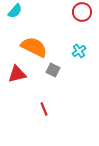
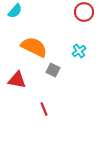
red circle: moved 2 px right
red triangle: moved 6 px down; rotated 24 degrees clockwise
